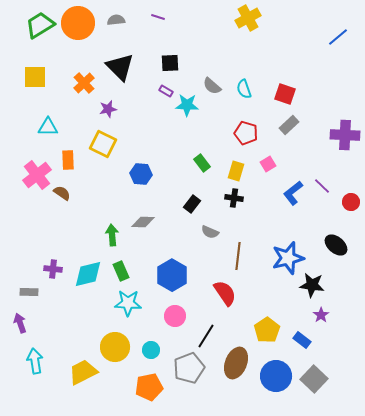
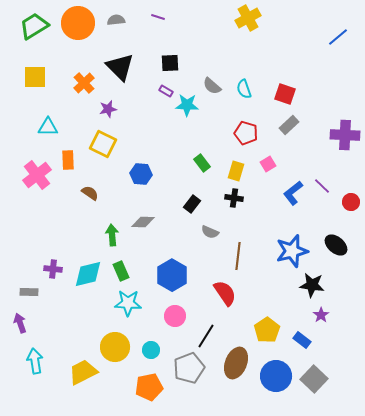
green trapezoid at (40, 25): moved 6 px left, 1 px down
brown semicircle at (62, 193): moved 28 px right
blue star at (288, 258): moved 4 px right, 7 px up
